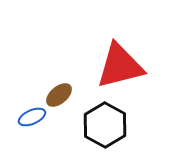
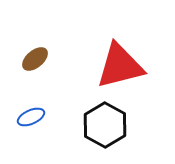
brown ellipse: moved 24 px left, 36 px up
blue ellipse: moved 1 px left
